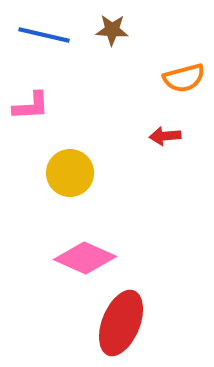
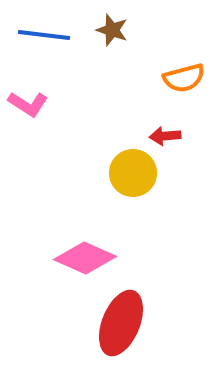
brown star: rotated 16 degrees clockwise
blue line: rotated 6 degrees counterclockwise
pink L-shape: moved 3 px left, 2 px up; rotated 36 degrees clockwise
yellow circle: moved 63 px right
